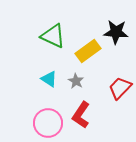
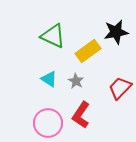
black star: rotated 15 degrees counterclockwise
